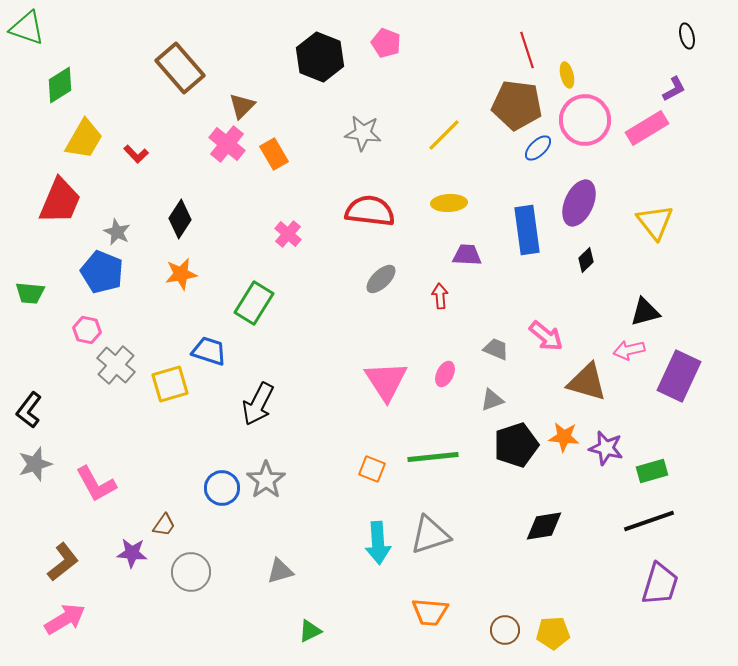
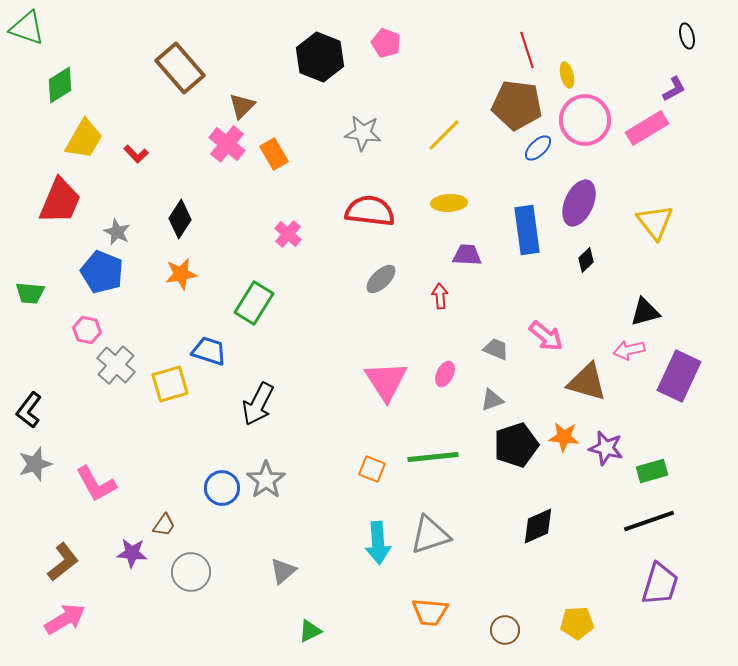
black diamond at (544, 526): moved 6 px left; rotated 15 degrees counterclockwise
gray triangle at (280, 571): moved 3 px right; rotated 24 degrees counterclockwise
yellow pentagon at (553, 633): moved 24 px right, 10 px up
